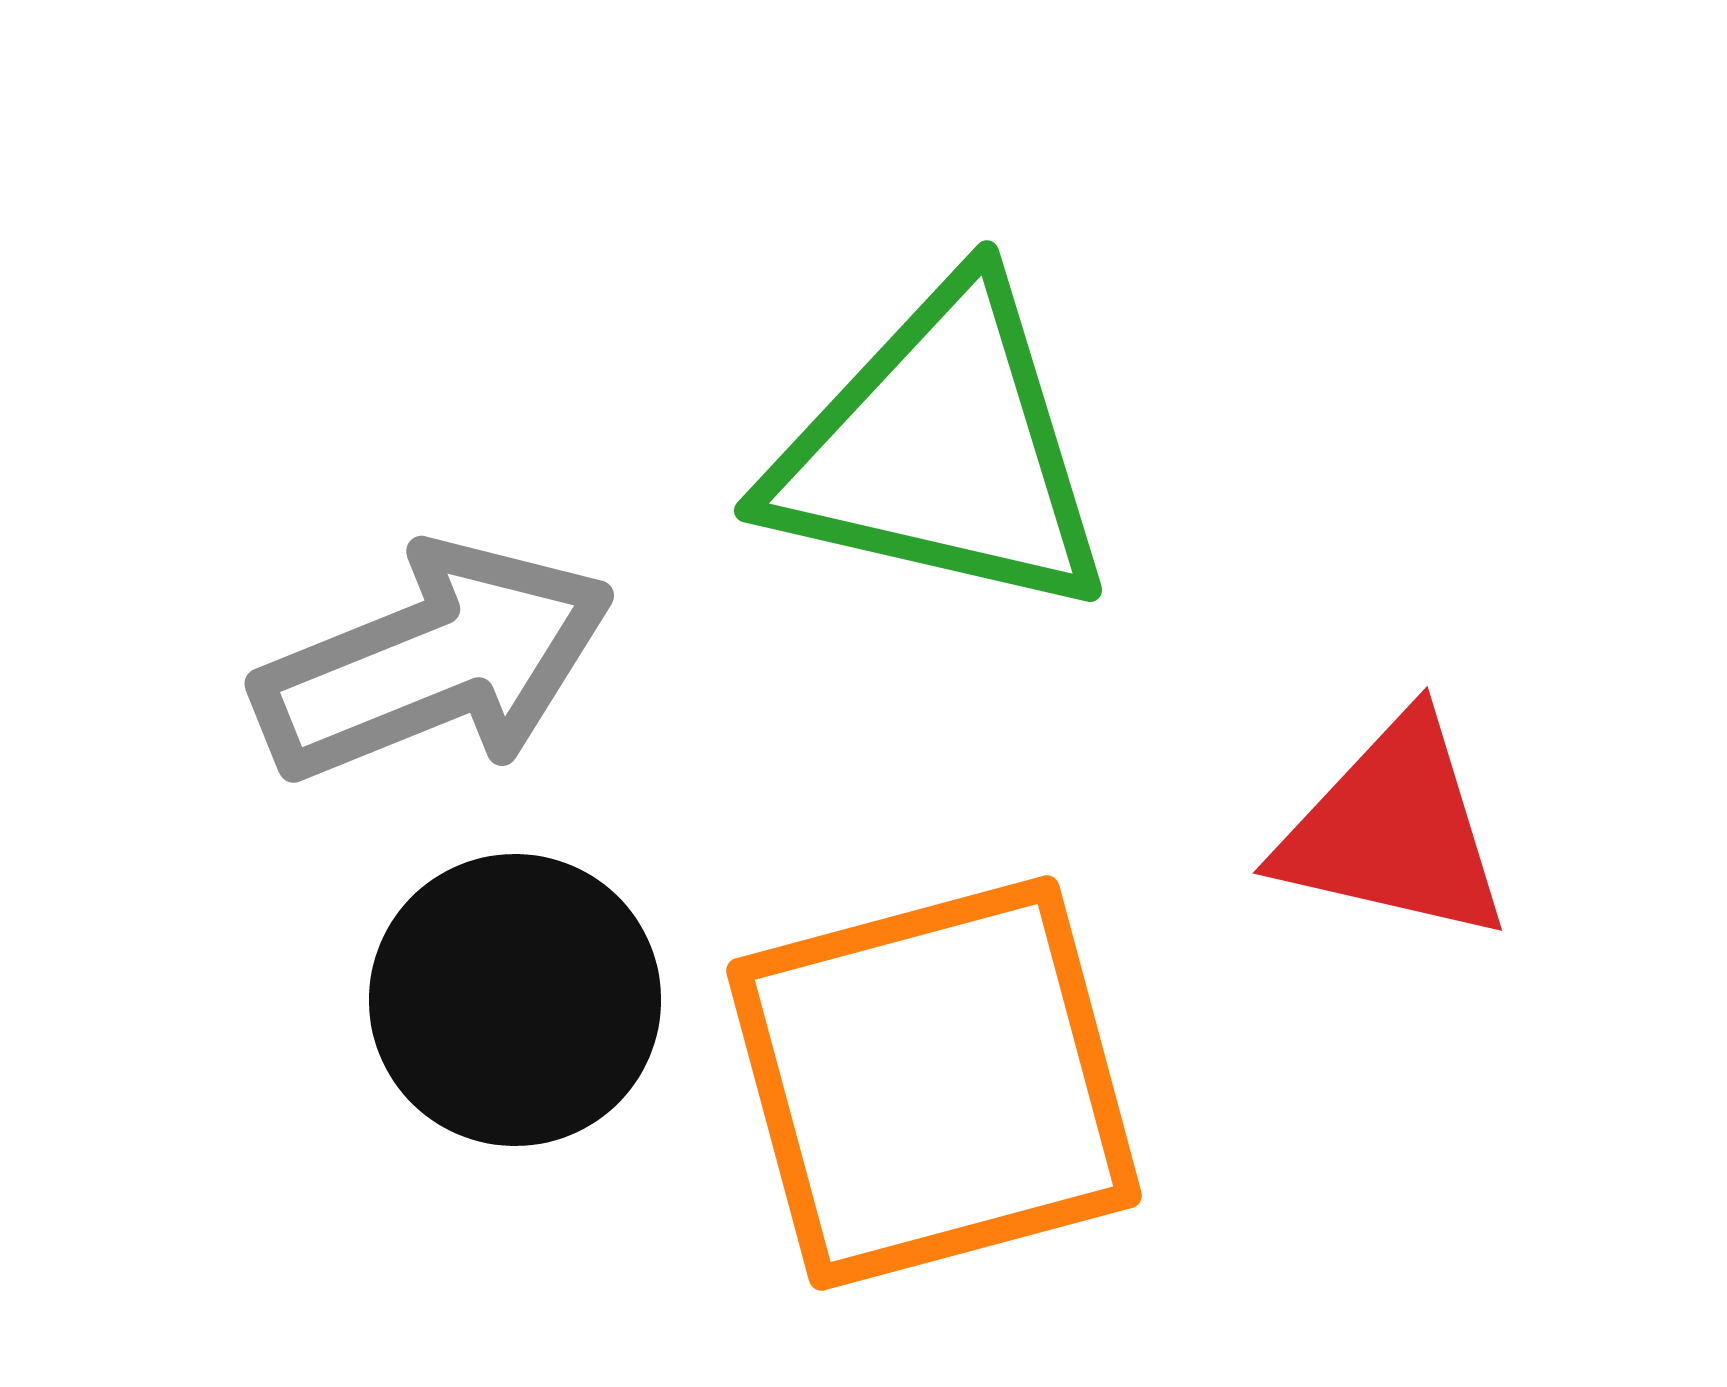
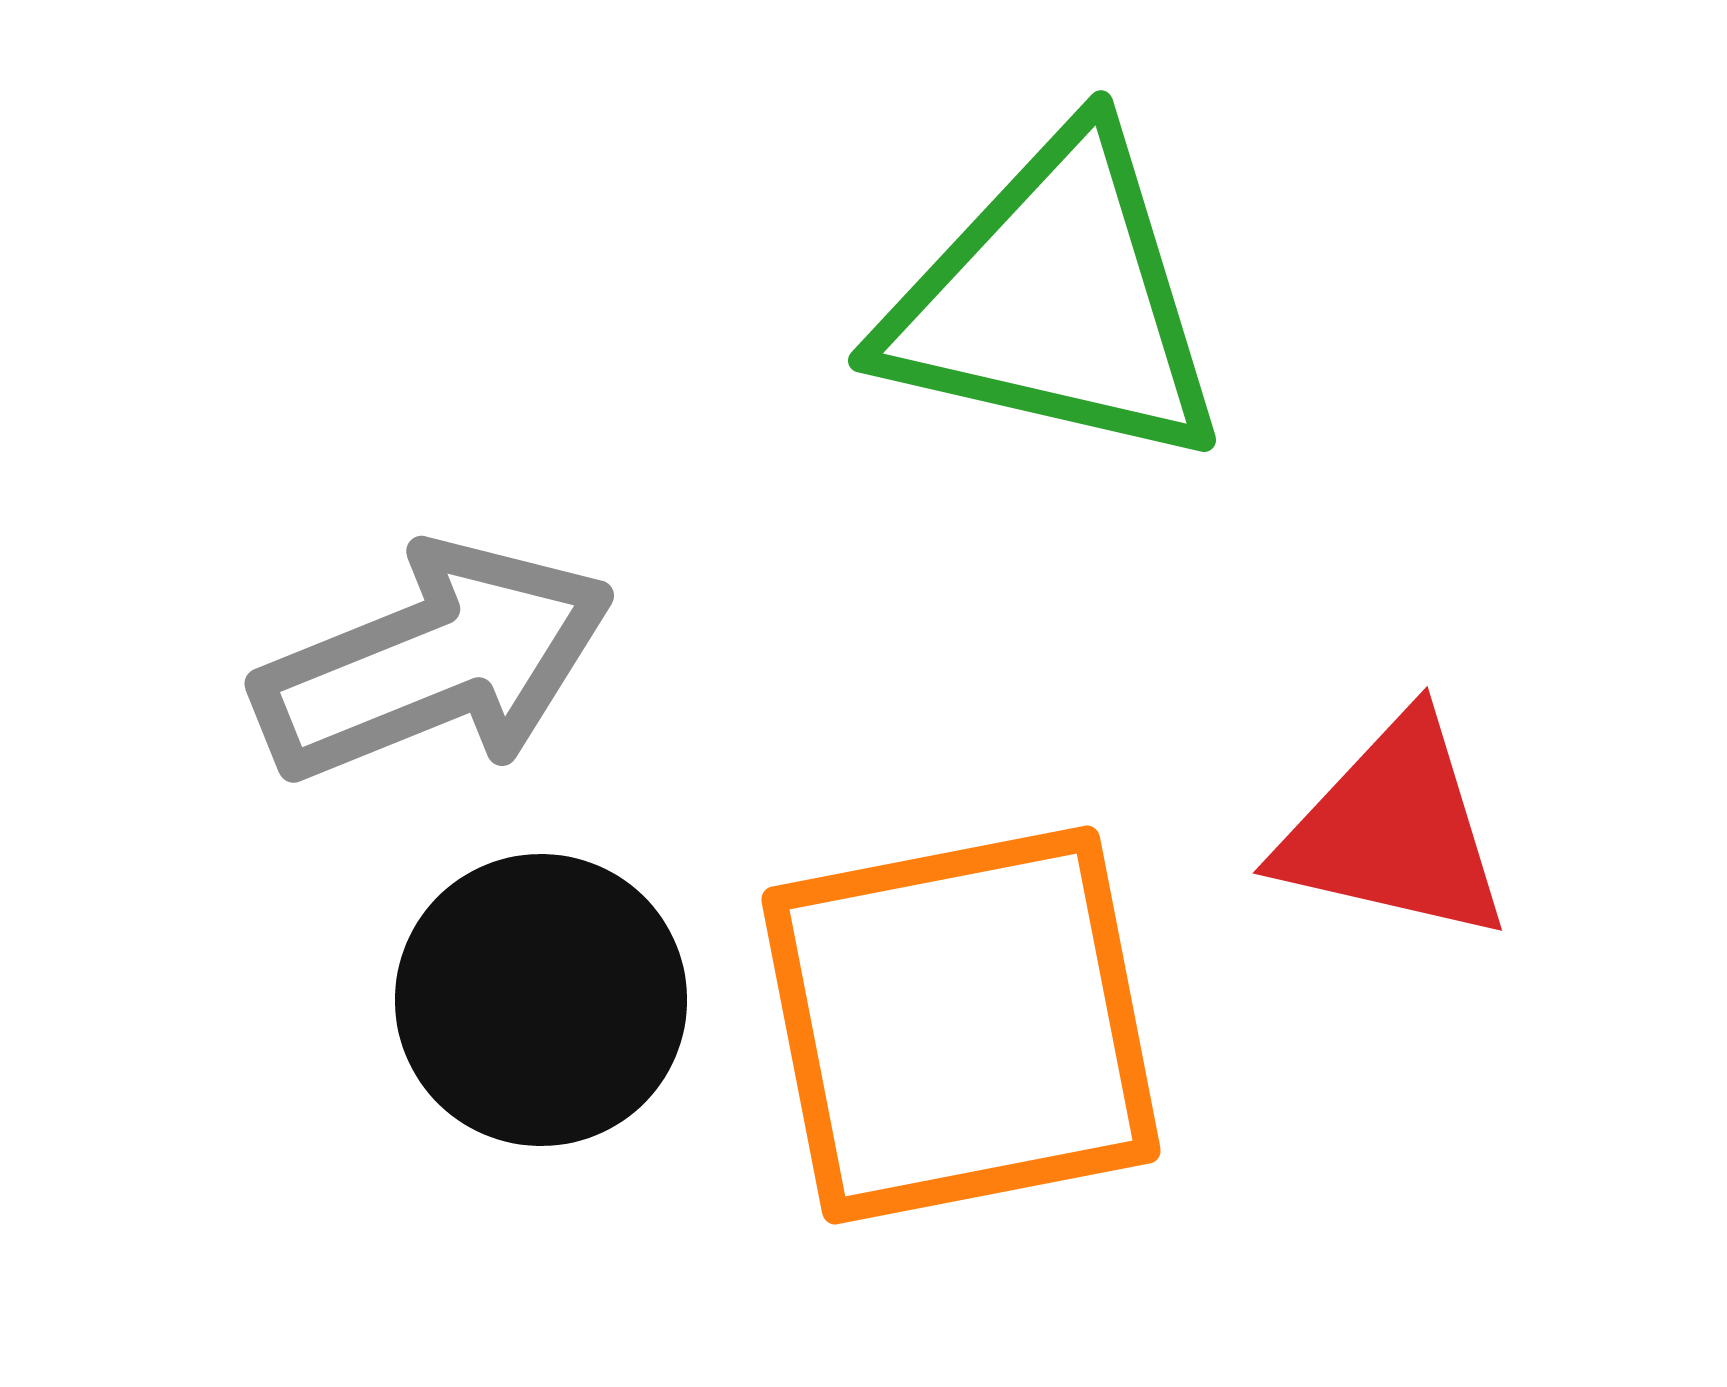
green triangle: moved 114 px right, 150 px up
black circle: moved 26 px right
orange square: moved 27 px right, 58 px up; rotated 4 degrees clockwise
